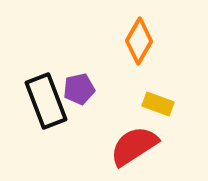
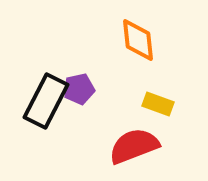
orange diamond: moved 1 px left, 1 px up; rotated 36 degrees counterclockwise
black rectangle: rotated 48 degrees clockwise
red semicircle: rotated 12 degrees clockwise
